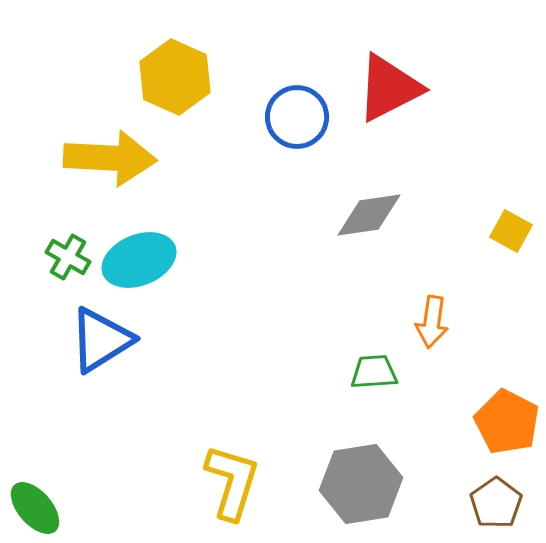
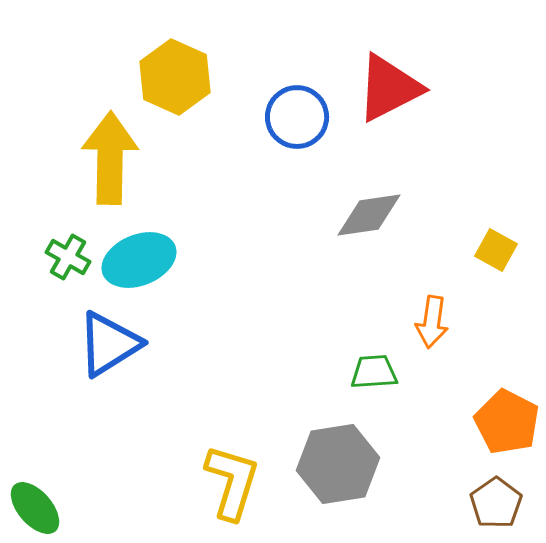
yellow arrow: rotated 92 degrees counterclockwise
yellow square: moved 15 px left, 19 px down
blue triangle: moved 8 px right, 4 px down
gray hexagon: moved 23 px left, 20 px up
